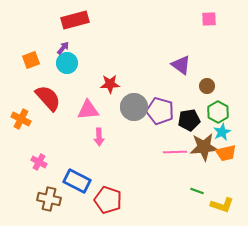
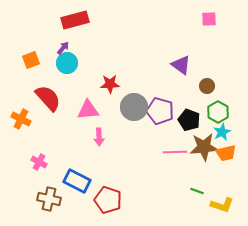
black pentagon: rotated 30 degrees clockwise
